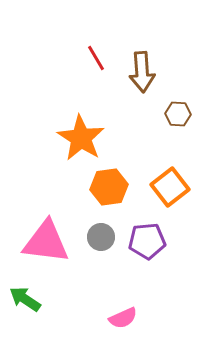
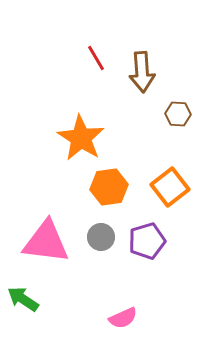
purple pentagon: rotated 12 degrees counterclockwise
green arrow: moved 2 px left
